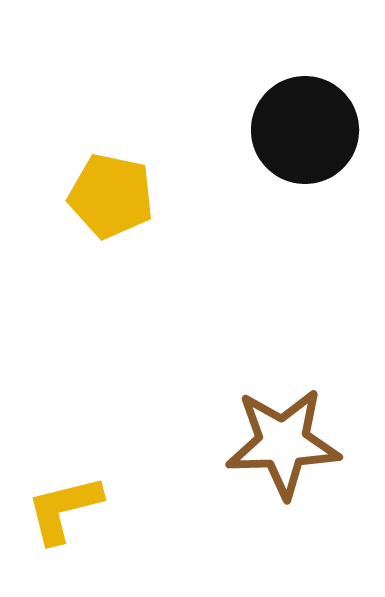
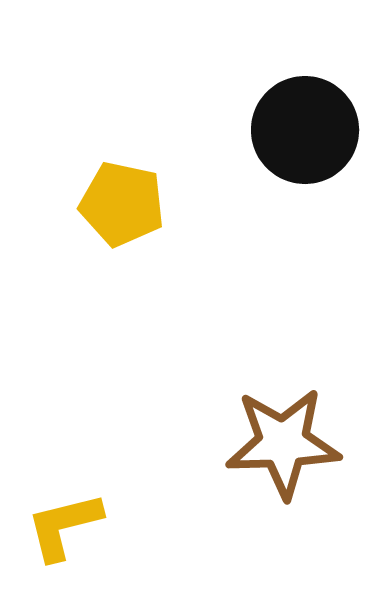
yellow pentagon: moved 11 px right, 8 px down
yellow L-shape: moved 17 px down
